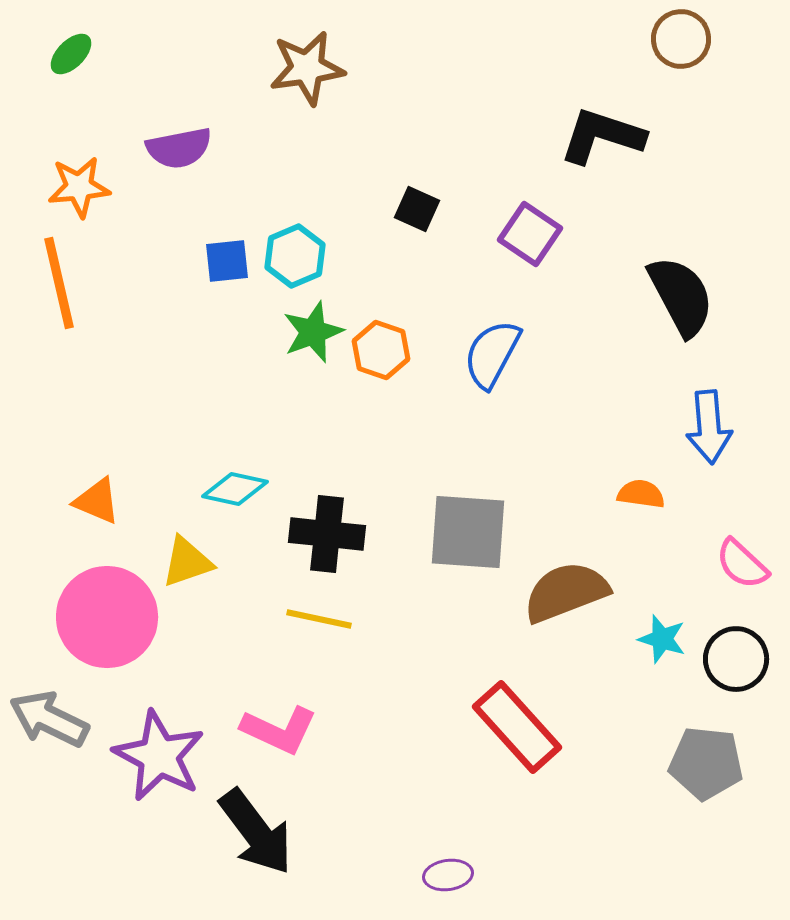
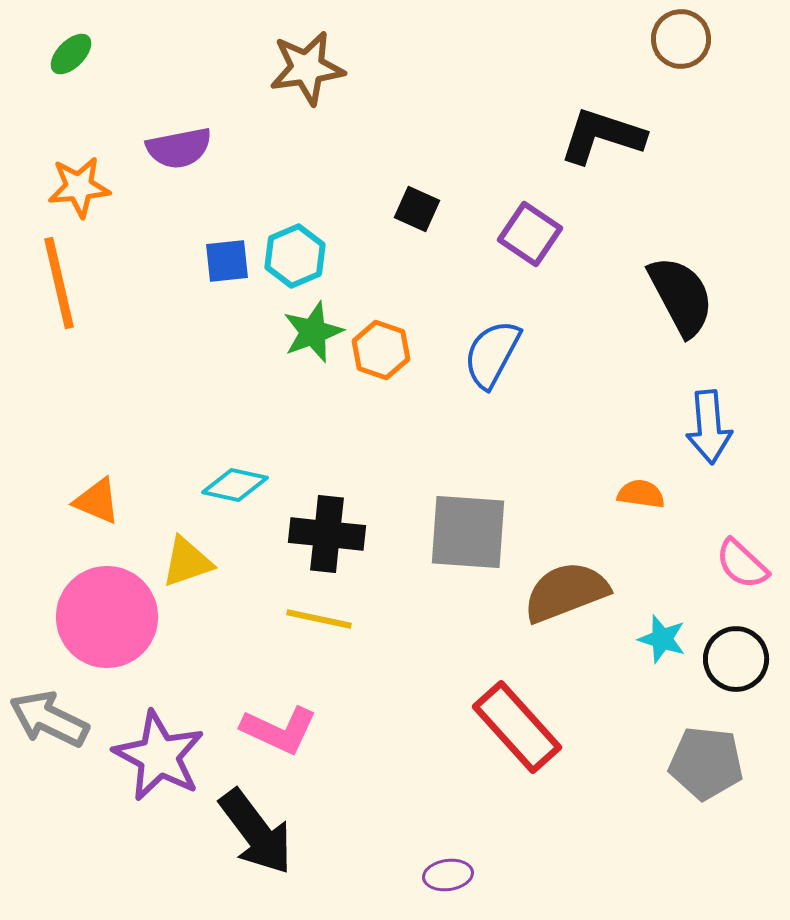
cyan diamond: moved 4 px up
